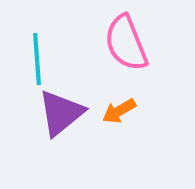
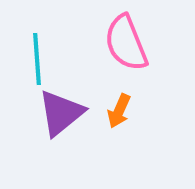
orange arrow: rotated 36 degrees counterclockwise
